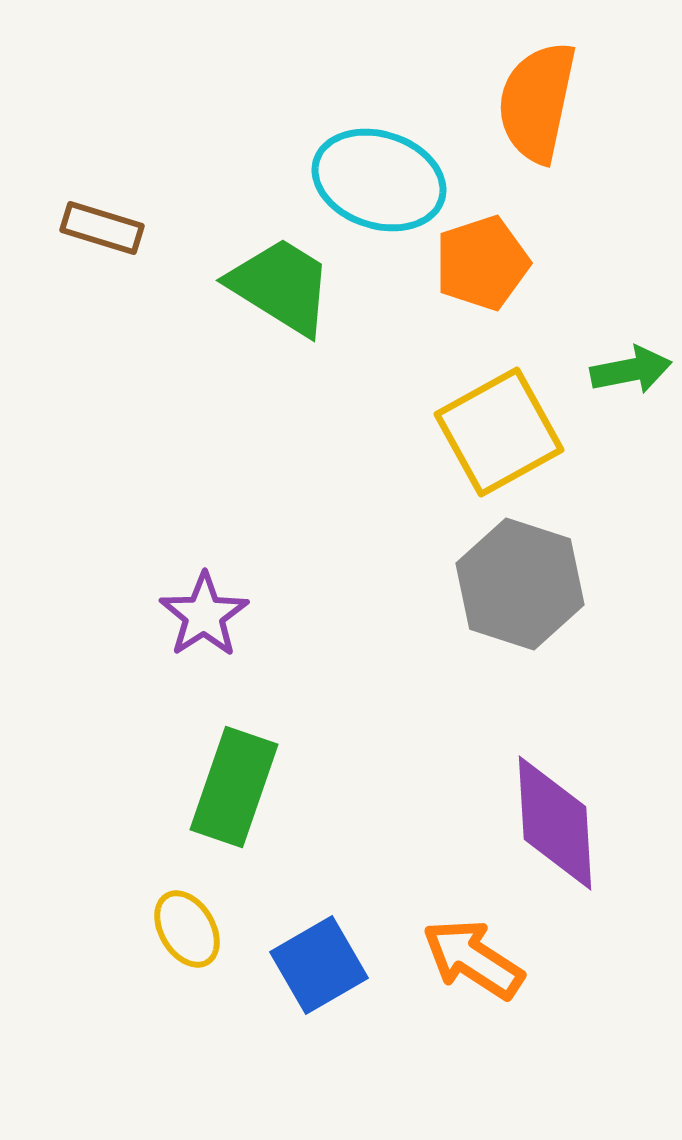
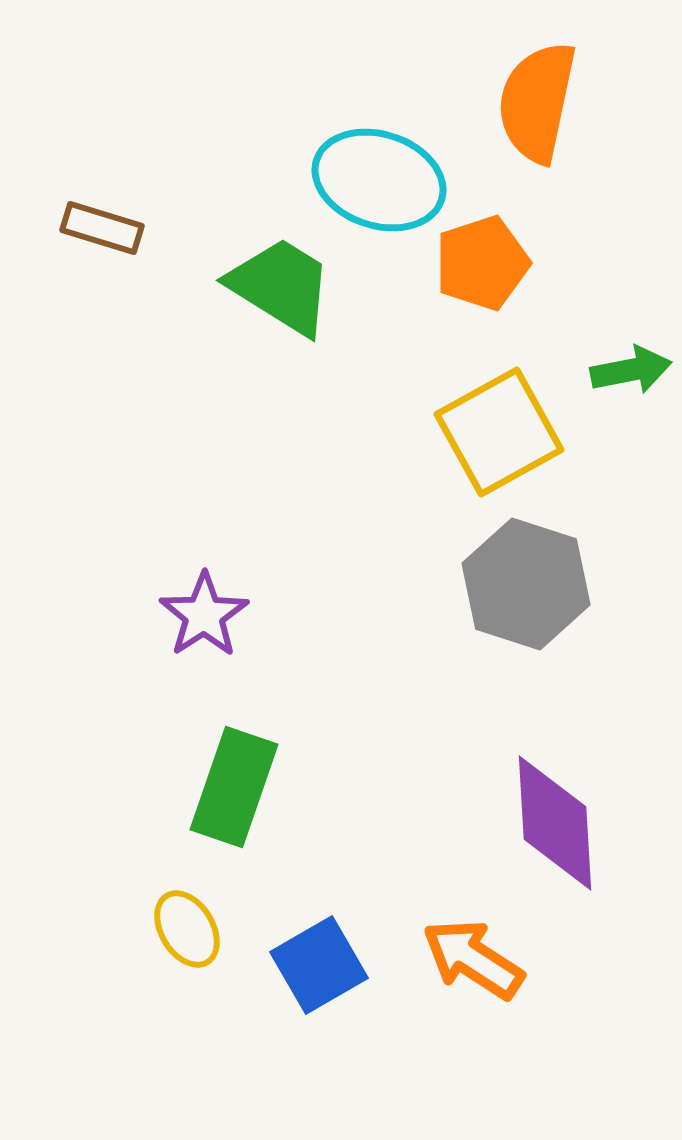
gray hexagon: moved 6 px right
